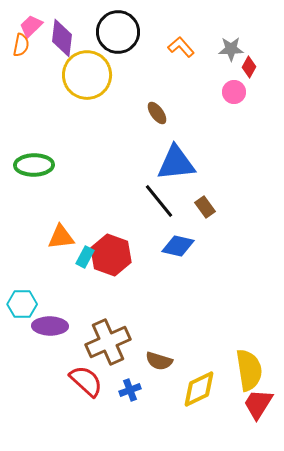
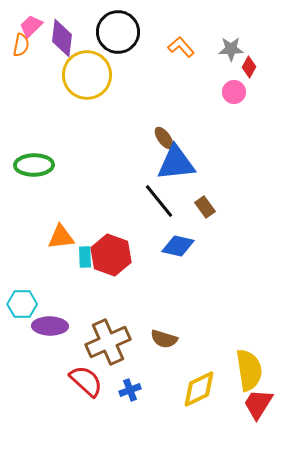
brown ellipse: moved 7 px right, 25 px down
cyan rectangle: rotated 30 degrees counterclockwise
brown semicircle: moved 5 px right, 22 px up
